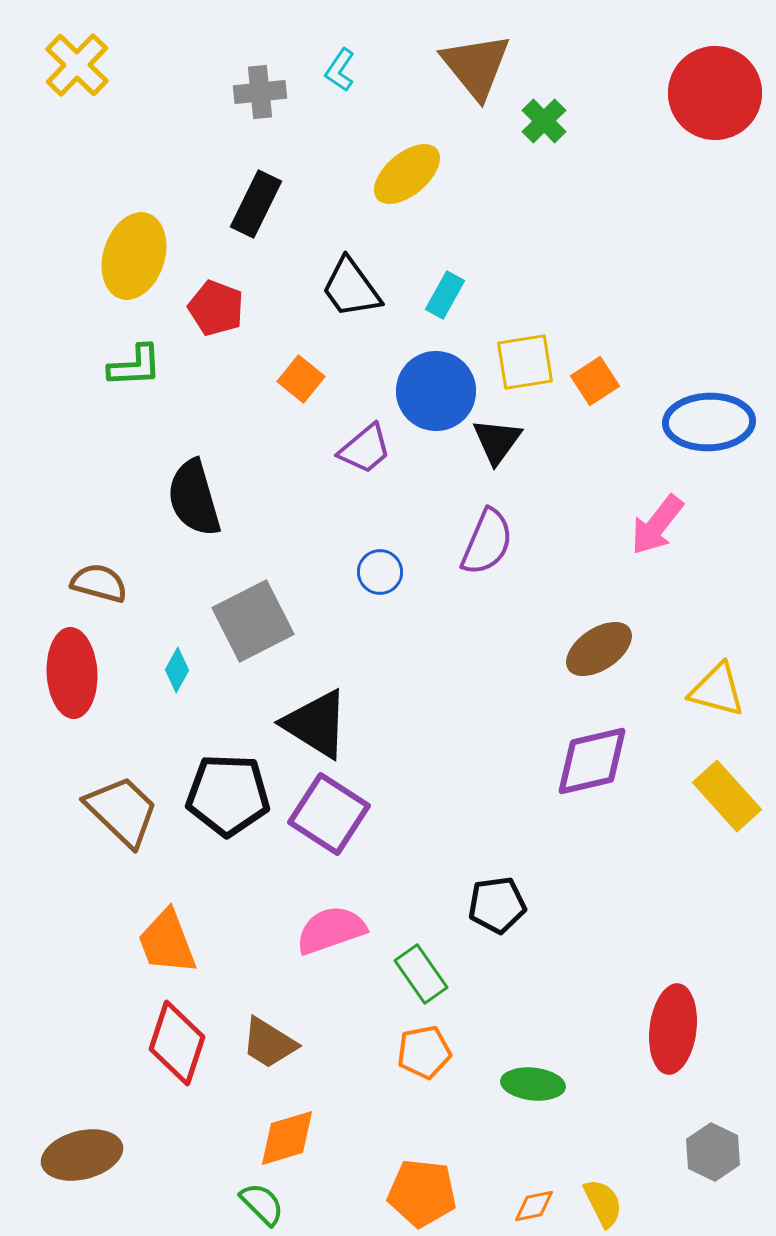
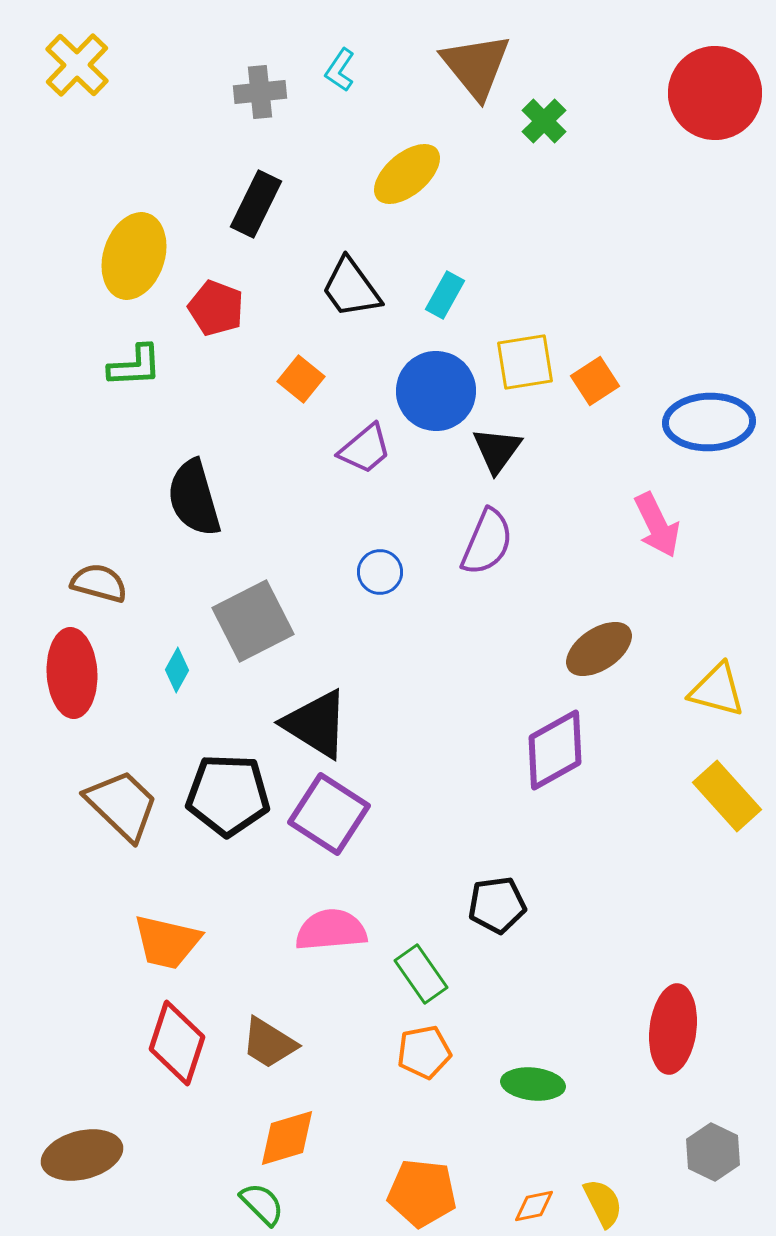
black triangle at (497, 441): moved 9 px down
pink arrow at (657, 525): rotated 64 degrees counterclockwise
purple diamond at (592, 761): moved 37 px left, 11 px up; rotated 16 degrees counterclockwise
brown trapezoid at (122, 811): moved 6 px up
pink semicircle at (331, 930): rotated 14 degrees clockwise
orange trapezoid at (167, 942): rotated 56 degrees counterclockwise
